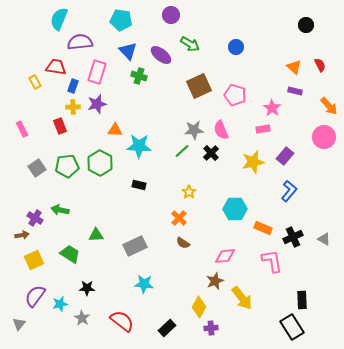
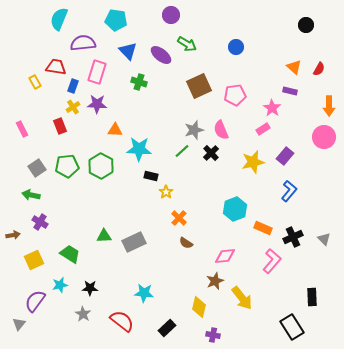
cyan pentagon at (121, 20): moved 5 px left
purple semicircle at (80, 42): moved 3 px right, 1 px down
green arrow at (190, 44): moved 3 px left
red semicircle at (320, 65): moved 1 px left, 4 px down; rotated 56 degrees clockwise
green cross at (139, 76): moved 6 px down
purple rectangle at (295, 91): moved 5 px left
pink pentagon at (235, 95): rotated 25 degrees counterclockwise
purple star at (97, 104): rotated 18 degrees clockwise
orange arrow at (329, 106): rotated 42 degrees clockwise
yellow cross at (73, 107): rotated 32 degrees counterclockwise
pink rectangle at (263, 129): rotated 24 degrees counterclockwise
gray star at (194, 130): rotated 12 degrees counterclockwise
cyan star at (139, 146): moved 3 px down
green hexagon at (100, 163): moved 1 px right, 3 px down
black rectangle at (139, 185): moved 12 px right, 9 px up
yellow star at (189, 192): moved 23 px left
cyan hexagon at (235, 209): rotated 20 degrees counterclockwise
green arrow at (60, 210): moved 29 px left, 15 px up
purple cross at (35, 218): moved 5 px right, 4 px down
brown arrow at (22, 235): moved 9 px left
green triangle at (96, 235): moved 8 px right, 1 px down
gray triangle at (324, 239): rotated 16 degrees clockwise
brown semicircle at (183, 243): moved 3 px right
gray rectangle at (135, 246): moved 1 px left, 4 px up
pink L-shape at (272, 261): rotated 50 degrees clockwise
cyan star at (144, 284): moved 9 px down
black star at (87, 288): moved 3 px right
purple semicircle at (35, 296): moved 5 px down
black rectangle at (302, 300): moved 10 px right, 3 px up
cyan star at (60, 304): moved 19 px up
yellow diamond at (199, 307): rotated 15 degrees counterclockwise
gray star at (82, 318): moved 1 px right, 4 px up
purple cross at (211, 328): moved 2 px right, 7 px down; rotated 16 degrees clockwise
